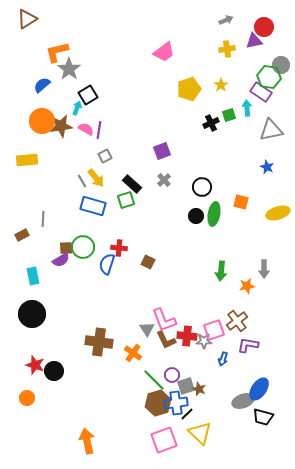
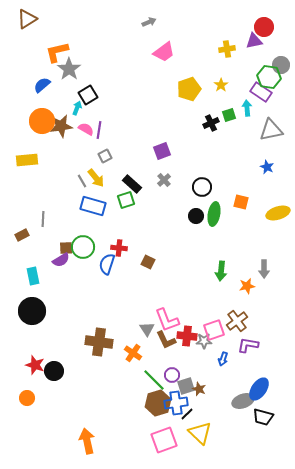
gray arrow at (226, 20): moved 77 px left, 2 px down
black circle at (32, 314): moved 3 px up
pink L-shape at (164, 320): moved 3 px right
